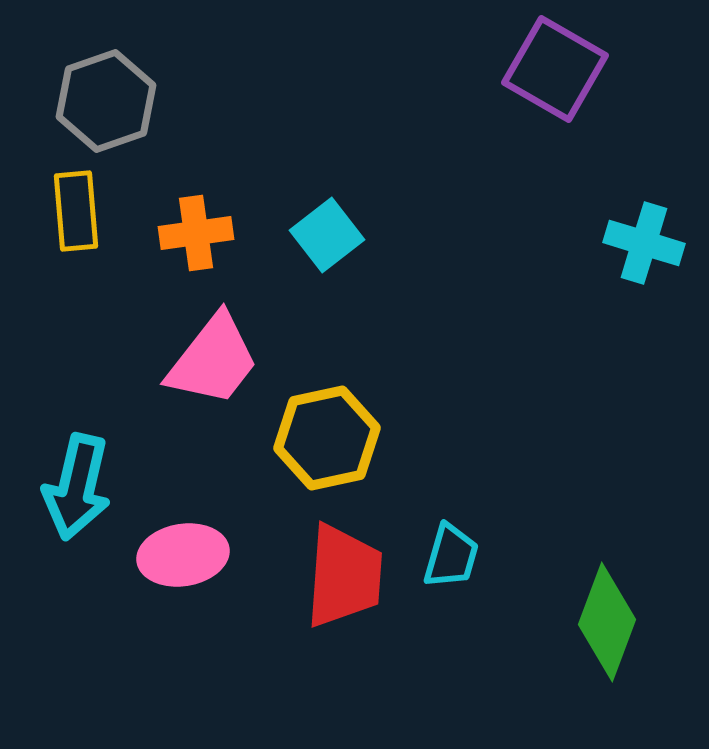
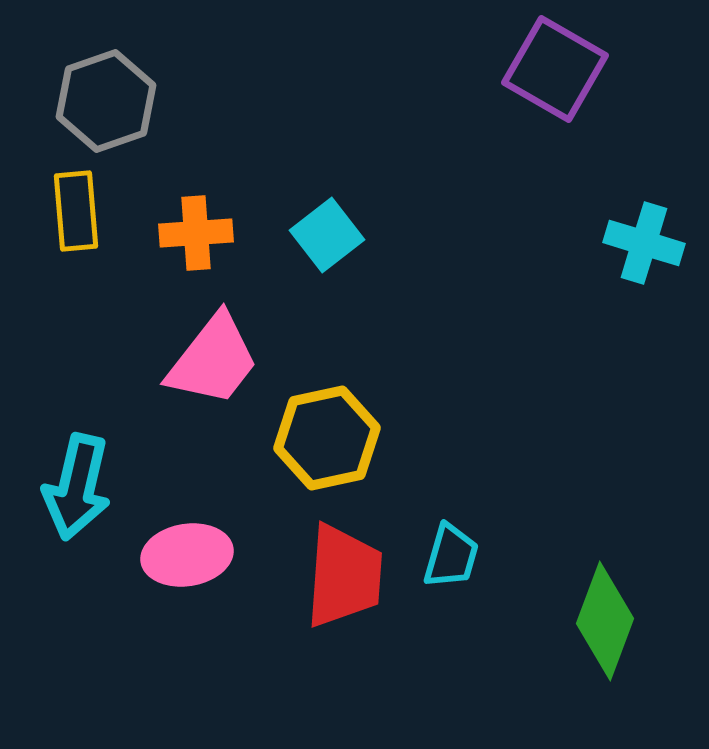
orange cross: rotated 4 degrees clockwise
pink ellipse: moved 4 px right
green diamond: moved 2 px left, 1 px up
